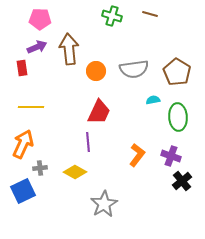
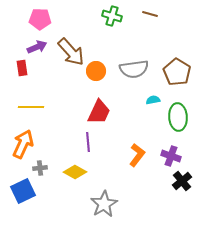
brown arrow: moved 2 px right, 3 px down; rotated 144 degrees clockwise
